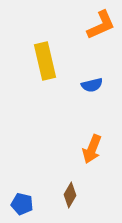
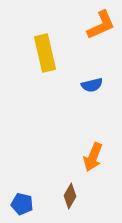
yellow rectangle: moved 8 px up
orange arrow: moved 1 px right, 8 px down
brown diamond: moved 1 px down
